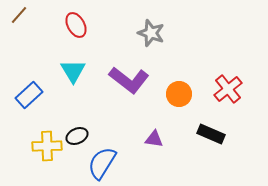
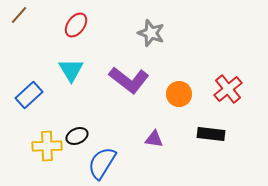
red ellipse: rotated 65 degrees clockwise
cyan triangle: moved 2 px left, 1 px up
black rectangle: rotated 16 degrees counterclockwise
